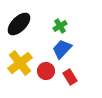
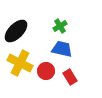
black ellipse: moved 3 px left, 7 px down
blue trapezoid: rotated 60 degrees clockwise
yellow cross: rotated 25 degrees counterclockwise
